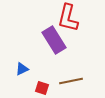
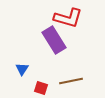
red L-shape: rotated 88 degrees counterclockwise
blue triangle: rotated 32 degrees counterclockwise
red square: moved 1 px left
